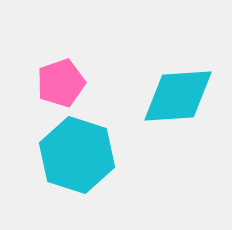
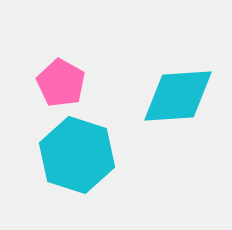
pink pentagon: rotated 24 degrees counterclockwise
